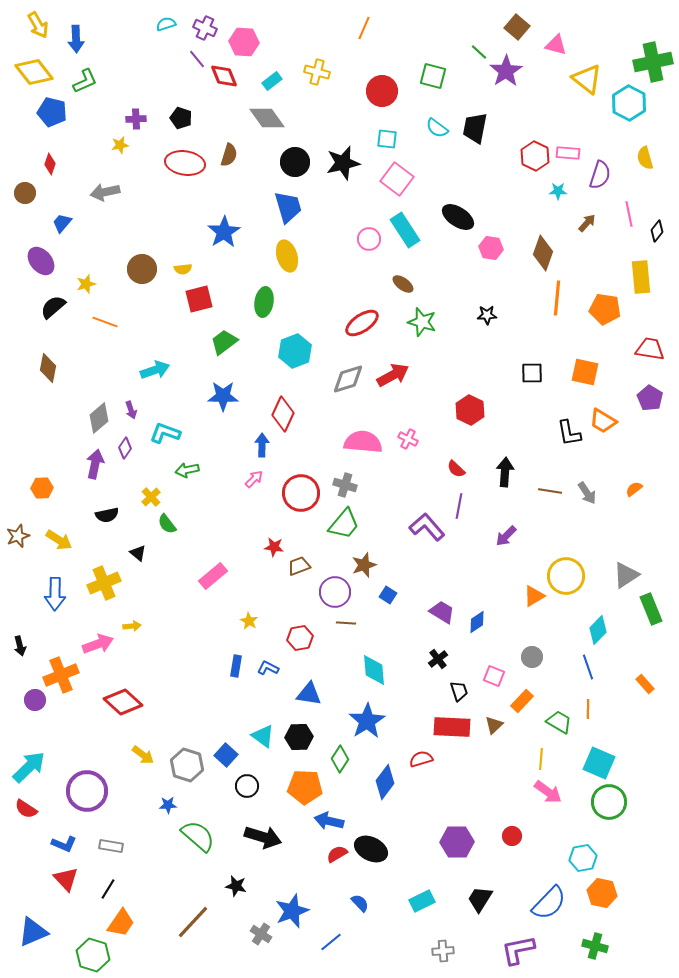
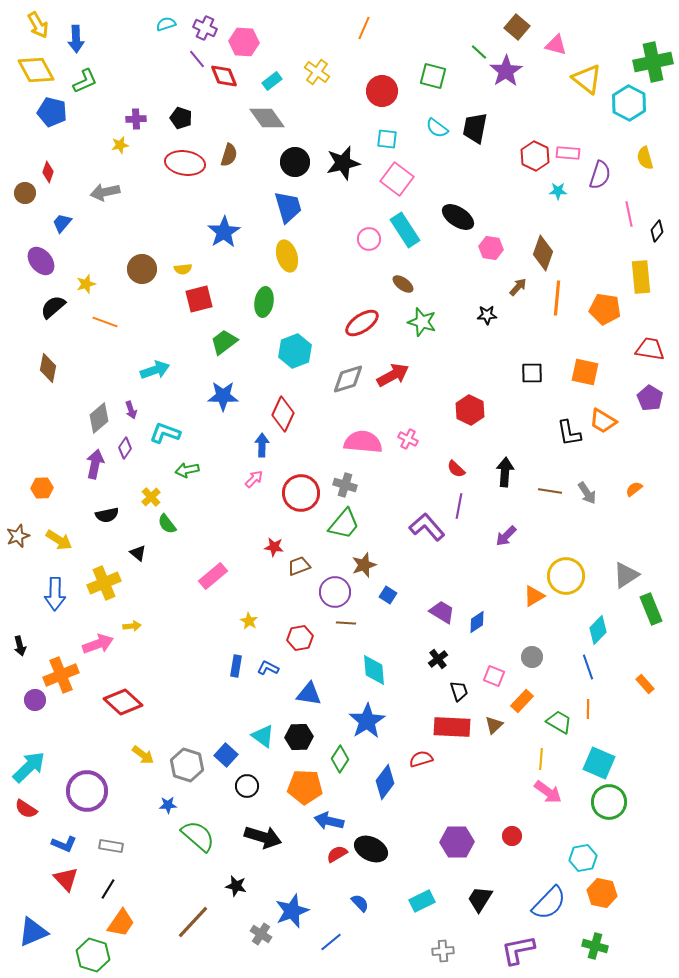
yellow diamond at (34, 72): moved 2 px right, 2 px up; rotated 9 degrees clockwise
yellow cross at (317, 72): rotated 20 degrees clockwise
red diamond at (50, 164): moved 2 px left, 8 px down
brown arrow at (587, 223): moved 69 px left, 64 px down
